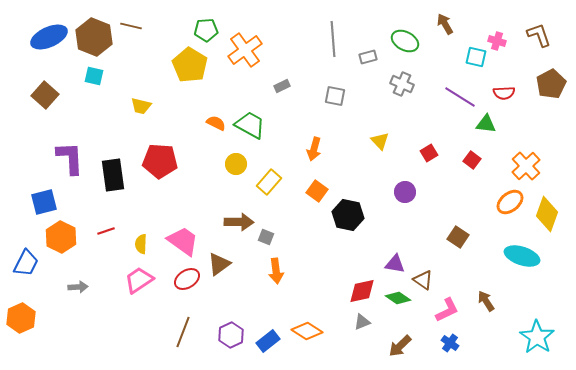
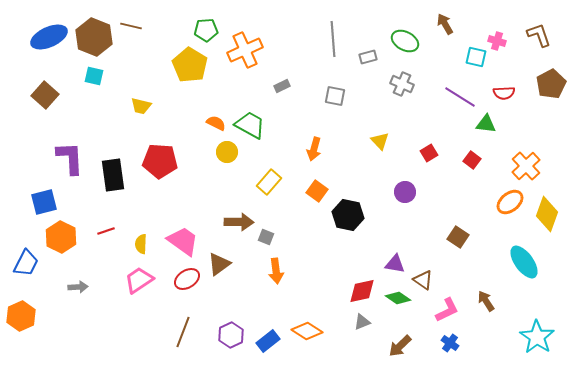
orange cross at (245, 50): rotated 12 degrees clockwise
yellow circle at (236, 164): moved 9 px left, 12 px up
cyan ellipse at (522, 256): moved 2 px right, 6 px down; rotated 36 degrees clockwise
orange hexagon at (21, 318): moved 2 px up
